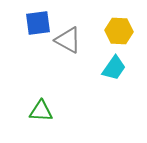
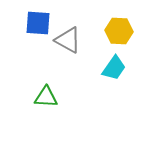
blue square: rotated 12 degrees clockwise
green triangle: moved 5 px right, 14 px up
